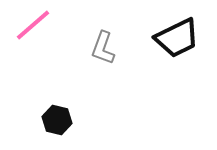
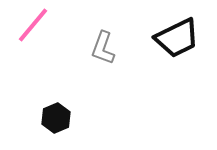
pink line: rotated 9 degrees counterclockwise
black hexagon: moved 1 px left, 2 px up; rotated 24 degrees clockwise
